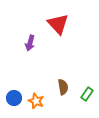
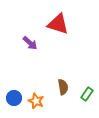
red triangle: rotated 30 degrees counterclockwise
purple arrow: rotated 63 degrees counterclockwise
